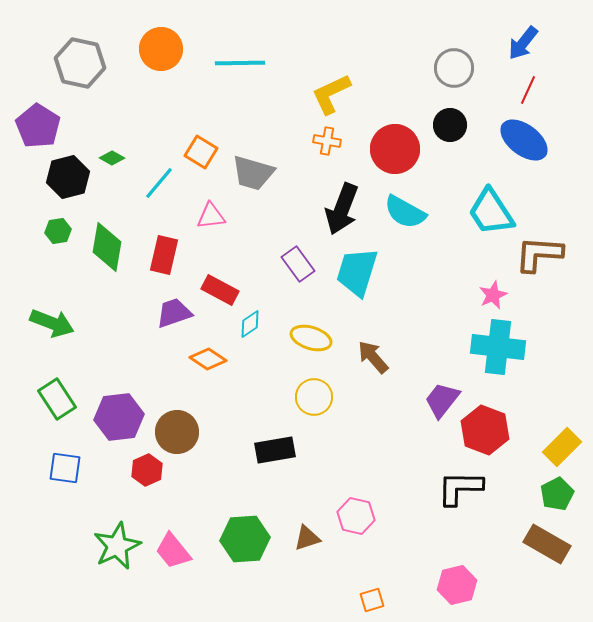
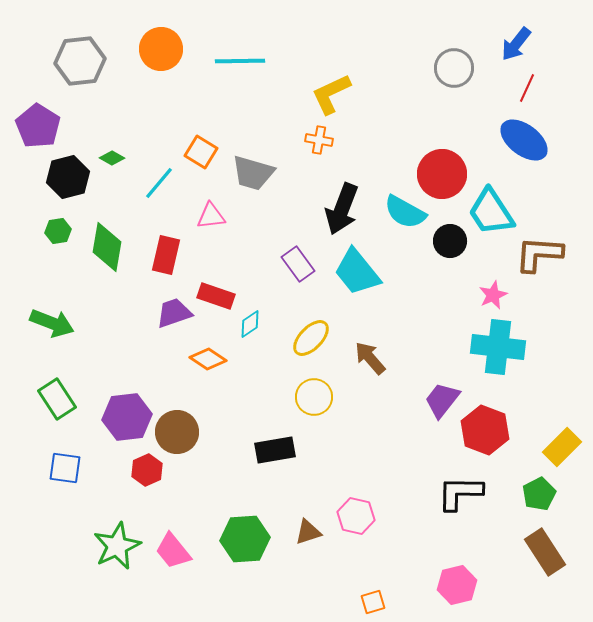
blue arrow at (523, 43): moved 7 px left, 1 px down
gray hexagon at (80, 63): moved 2 px up; rotated 18 degrees counterclockwise
cyan line at (240, 63): moved 2 px up
red line at (528, 90): moved 1 px left, 2 px up
black circle at (450, 125): moved 116 px down
orange cross at (327, 141): moved 8 px left, 1 px up
red circle at (395, 149): moved 47 px right, 25 px down
red rectangle at (164, 255): moved 2 px right
cyan trapezoid at (357, 272): rotated 56 degrees counterclockwise
red rectangle at (220, 290): moved 4 px left, 6 px down; rotated 9 degrees counterclockwise
yellow ellipse at (311, 338): rotated 63 degrees counterclockwise
brown arrow at (373, 357): moved 3 px left, 1 px down
purple hexagon at (119, 417): moved 8 px right
black L-shape at (460, 488): moved 5 px down
green pentagon at (557, 494): moved 18 px left
brown triangle at (307, 538): moved 1 px right, 6 px up
brown rectangle at (547, 544): moved 2 px left, 8 px down; rotated 27 degrees clockwise
orange square at (372, 600): moved 1 px right, 2 px down
